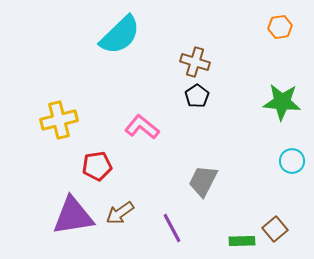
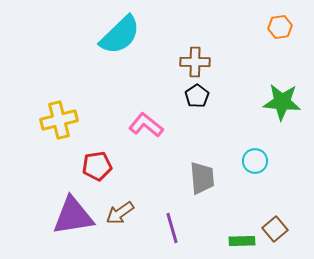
brown cross: rotated 16 degrees counterclockwise
pink L-shape: moved 4 px right, 2 px up
cyan circle: moved 37 px left
gray trapezoid: moved 1 px left, 3 px up; rotated 148 degrees clockwise
purple line: rotated 12 degrees clockwise
